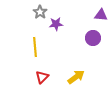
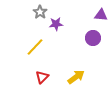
yellow line: rotated 48 degrees clockwise
